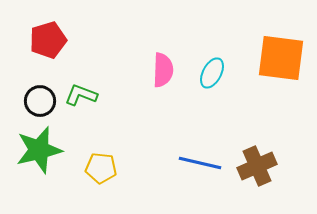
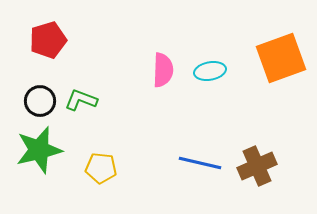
orange square: rotated 27 degrees counterclockwise
cyan ellipse: moved 2 px left, 2 px up; rotated 52 degrees clockwise
green L-shape: moved 5 px down
